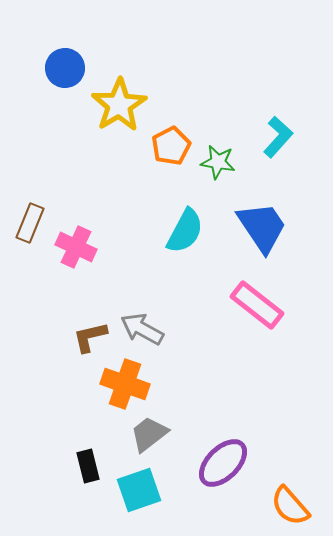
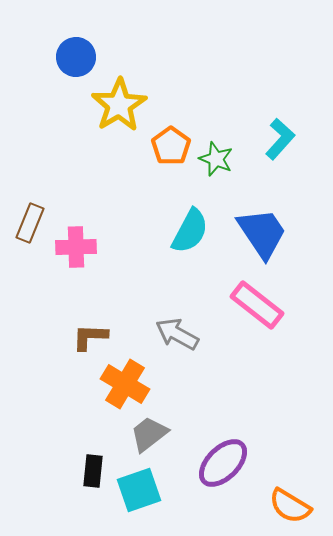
blue circle: moved 11 px right, 11 px up
cyan L-shape: moved 2 px right, 2 px down
orange pentagon: rotated 9 degrees counterclockwise
green star: moved 2 px left, 3 px up; rotated 12 degrees clockwise
blue trapezoid: moved 6 px down
cyan semicircle: moved 5 px right
pink cross: rotated 27 degrees counterclockwise
gray arrow: moved 35 px right, 5 px down
brown L-shape: rotated 15 degrees clockwise
orange cross: rotated 12 degrees clockwise
black rectangle: moved 5 px right, 5 px down; rotated 20 degrees clockwise
orange semicircle: rotated 18 degrees counterclockwise
